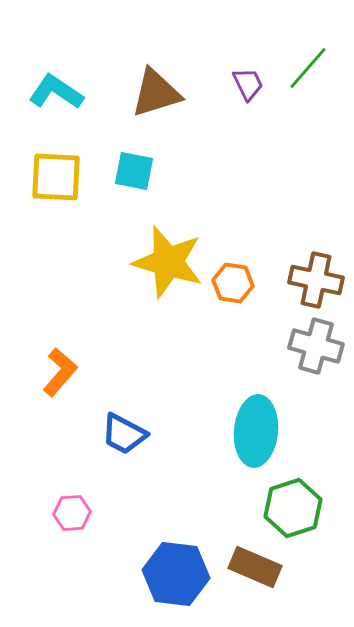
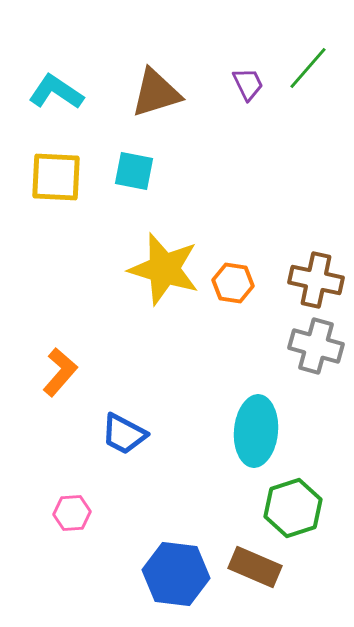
yellow star: moved 4 px left, 7 px down
